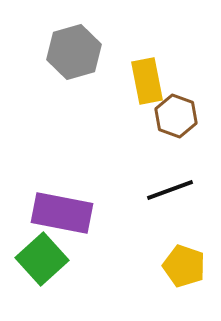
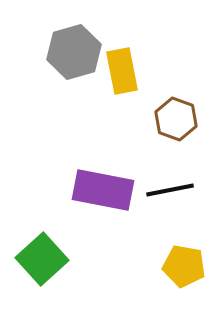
yellow rectangle: moved 25 px left, 10 px up
brown hexagon: moved 3 px down
black line: rotated 9 degrees clockwise
purple rectangle: moved 41 px right, 23 px up
yellow pentagon: rotated 9 degrees counterclockwise
